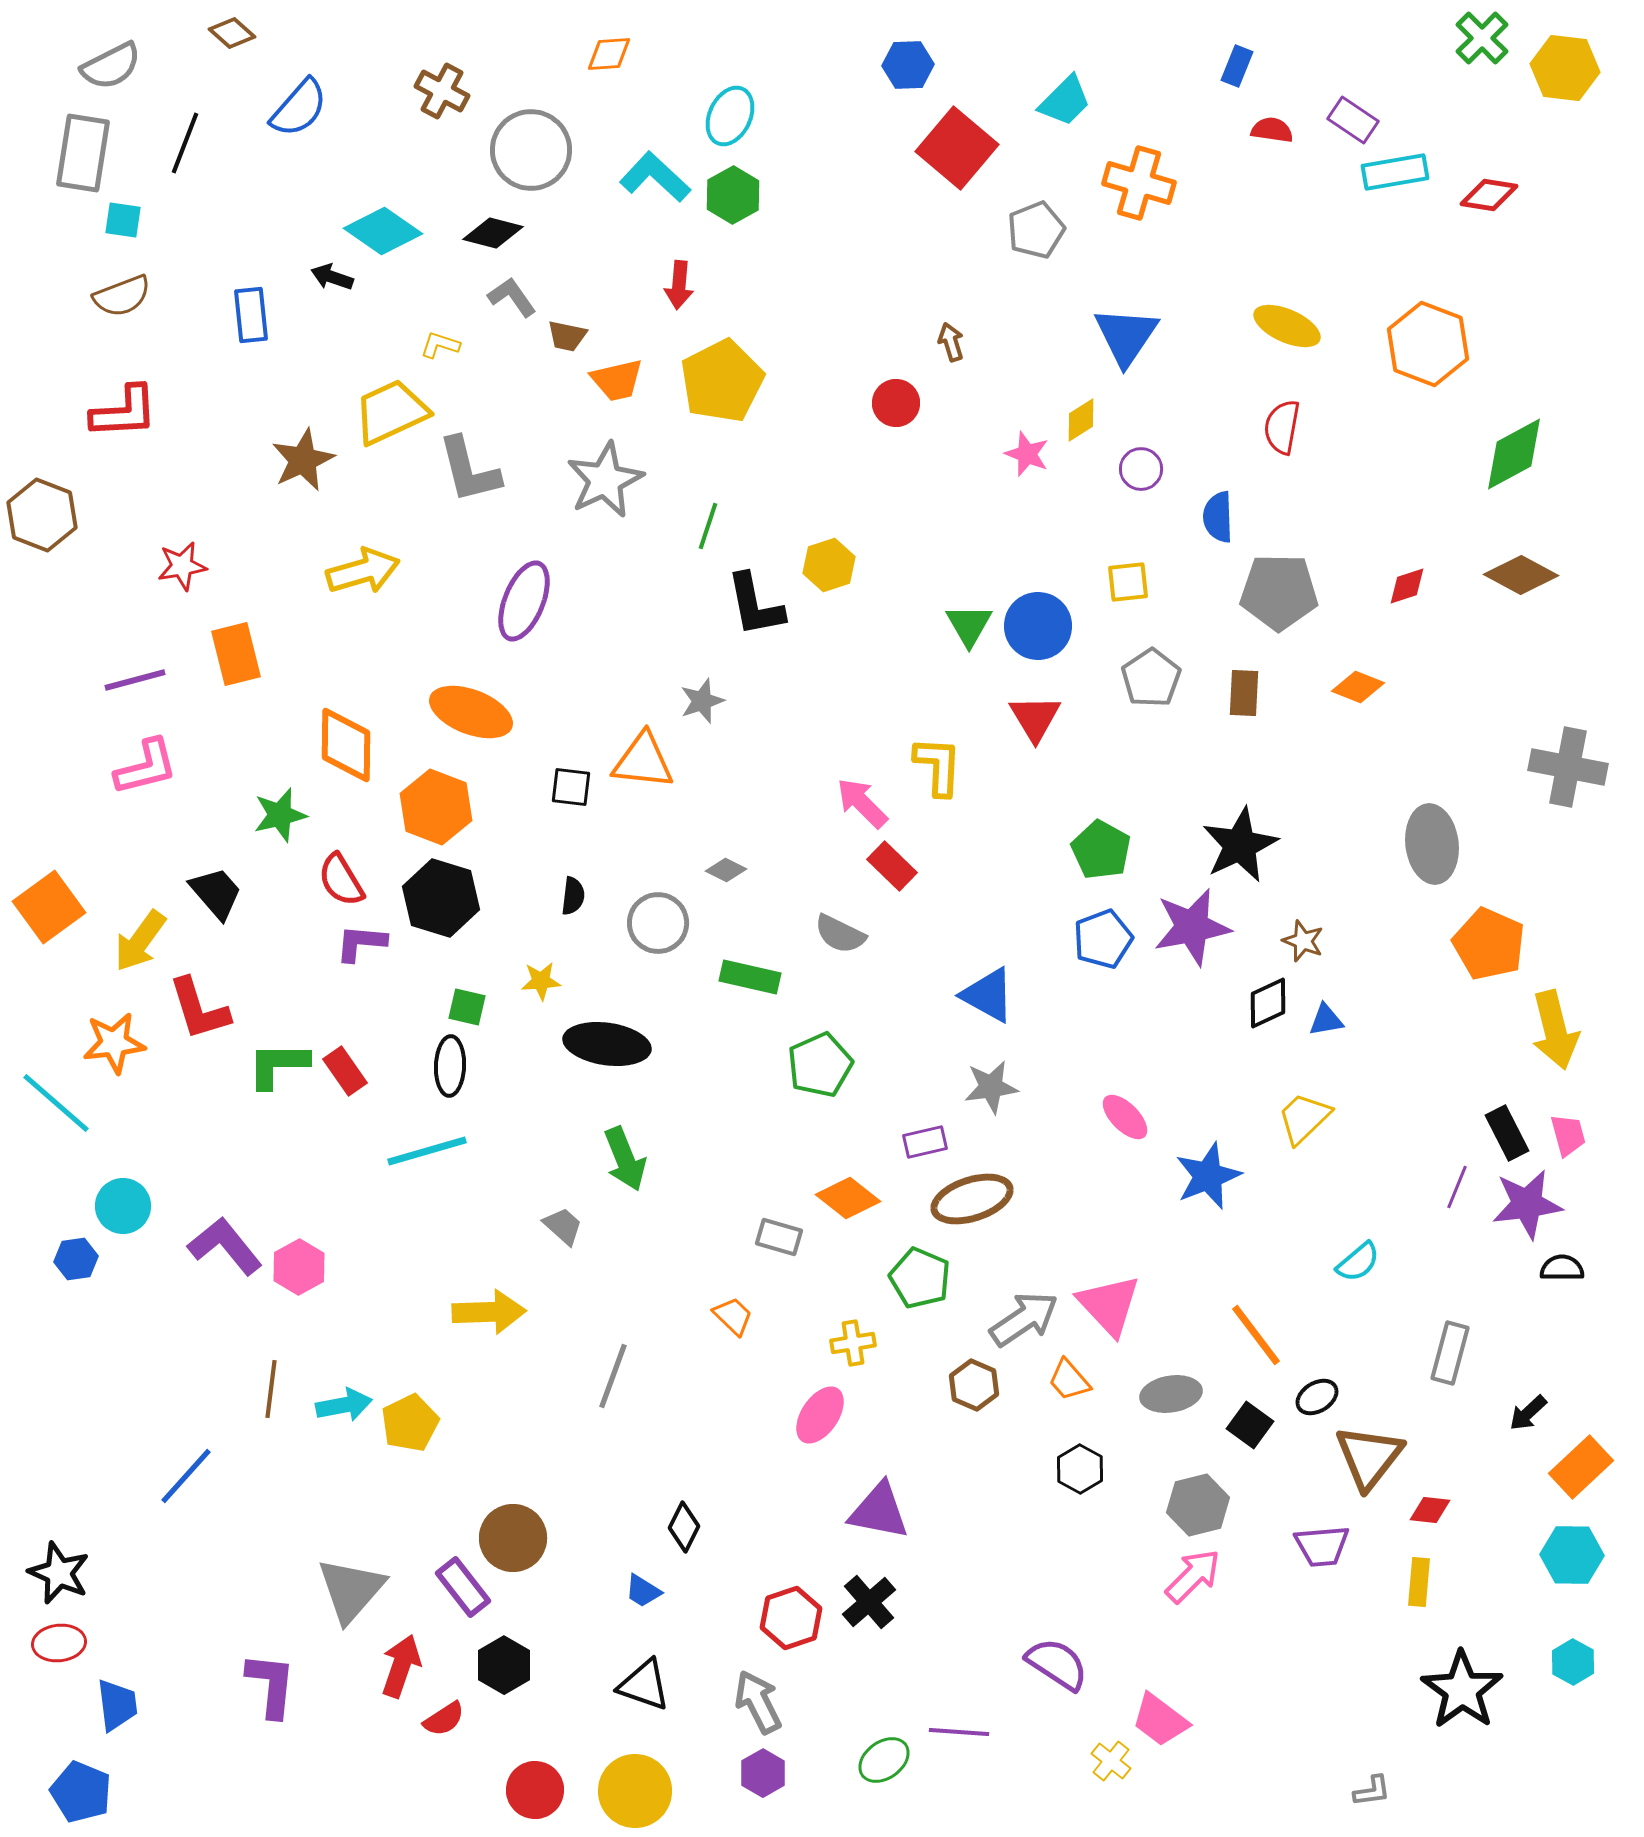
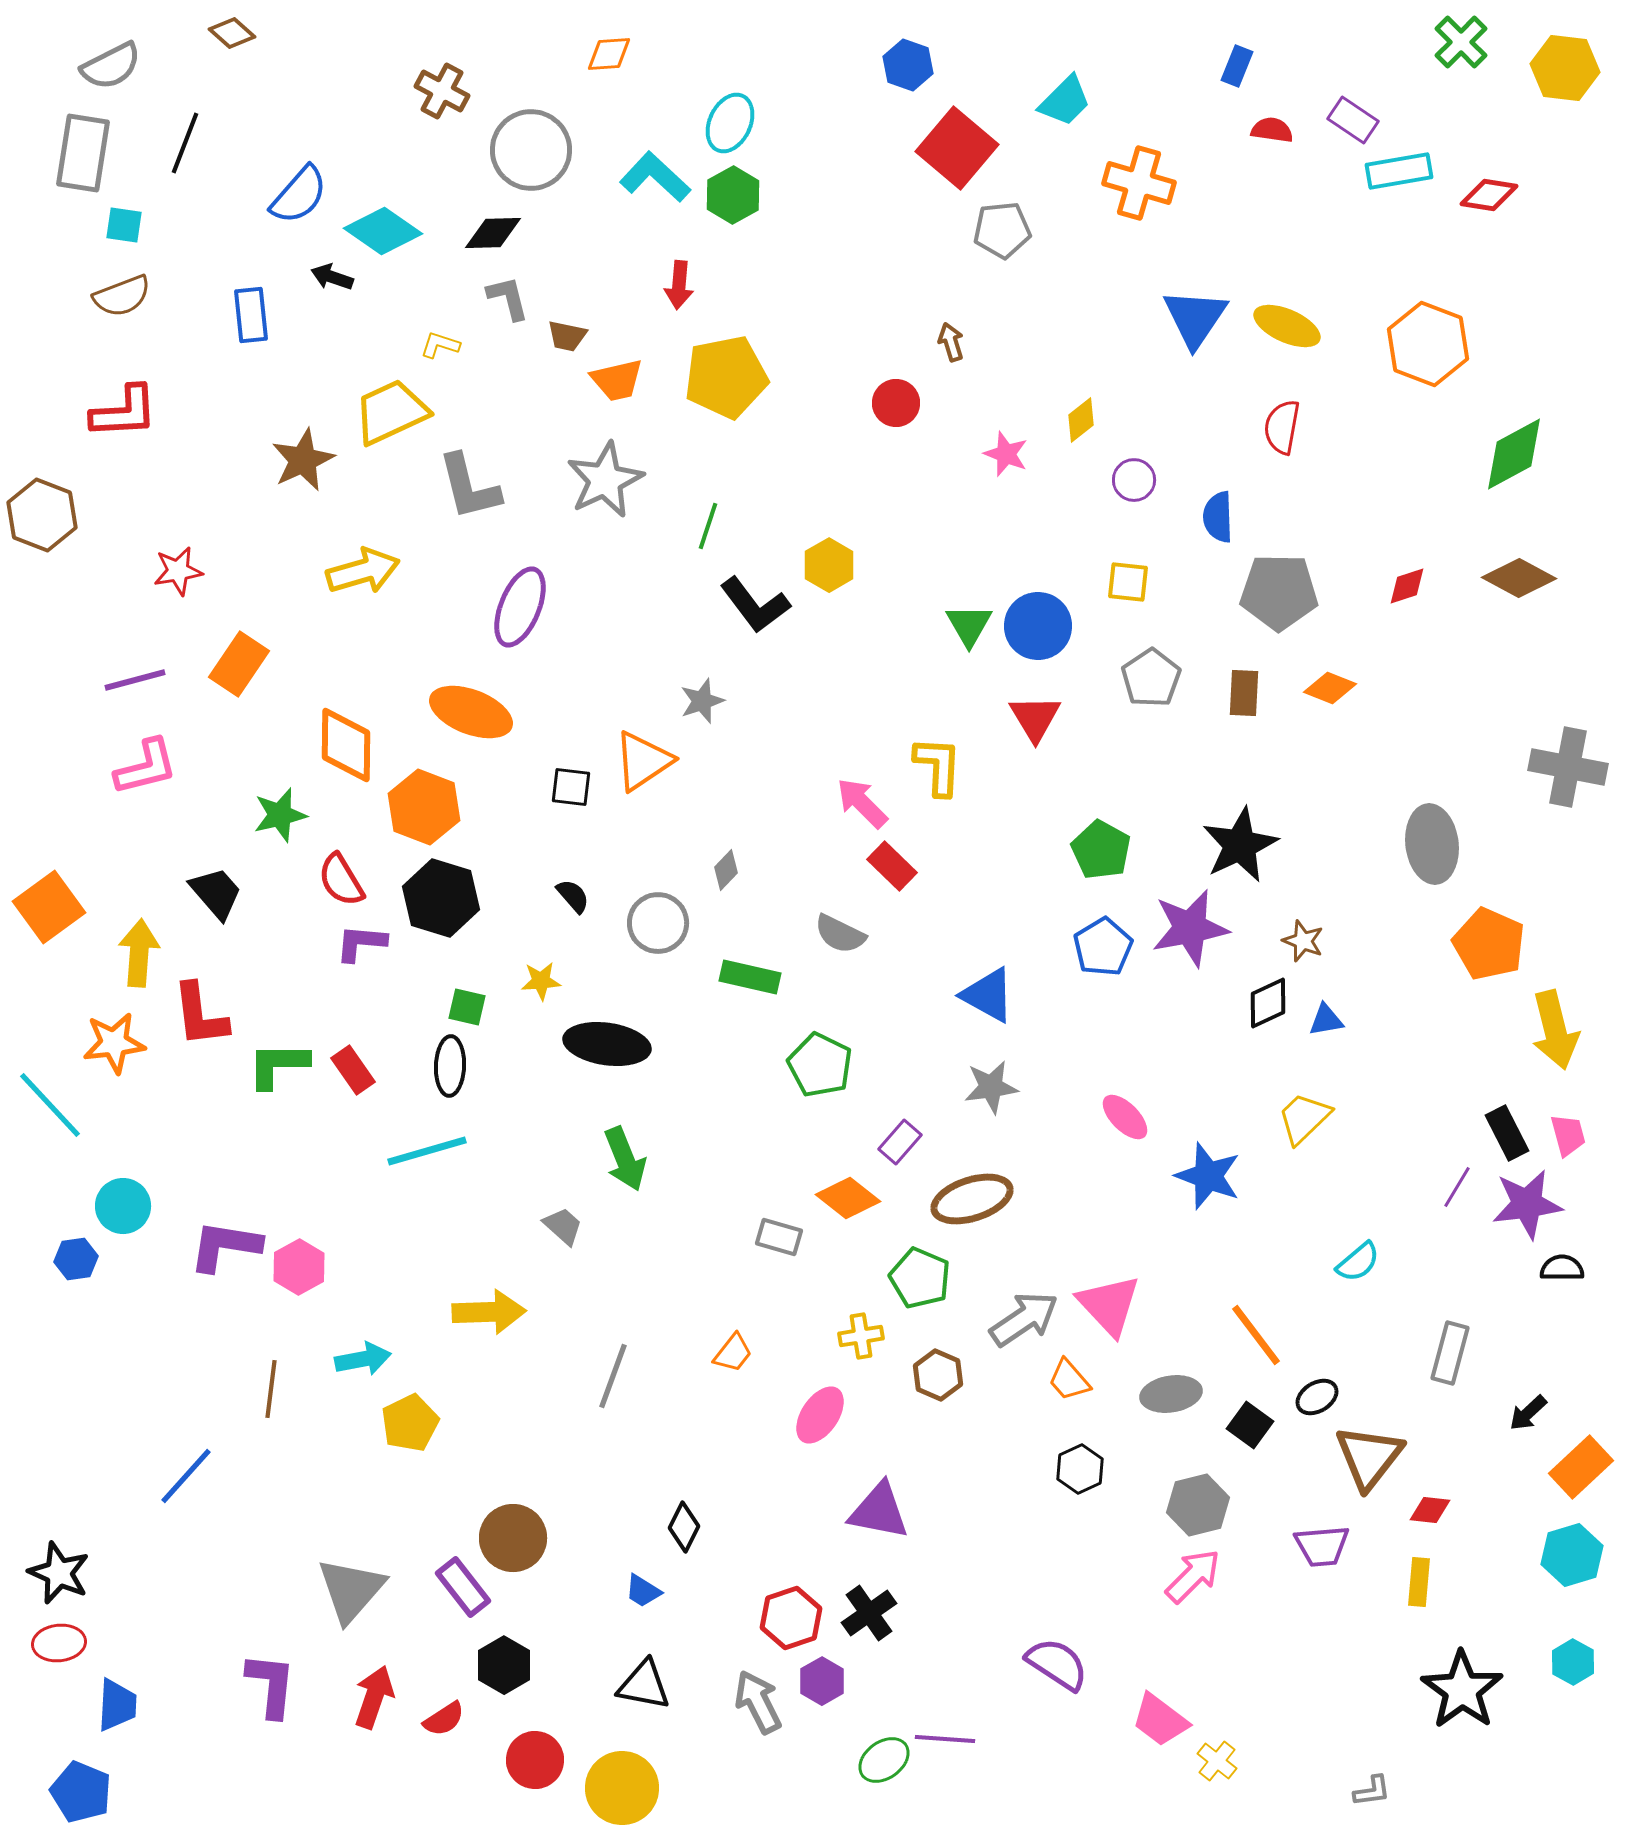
green cross at (1482, 38): moved 21 px left, 4 px down
blue hexagon at (908, 65): rotated 21 degrees clockwise
blue semicircle at (299, 108): moved 87 px down
cyan ellipse at (730, 116): moved 7 px down
cyan rectangle at (1395, 172): moved 4 px right, 1 px up
cyan square at (123, 220): moved 1 px right, 5 px down
gray pentagon at (1036, 230): moved 34 px left; rotated 16 degrees clockwise
black diamond at (493, 233): rotated 16 degrees counterclockwise
gray L-shape at (512, 297): moved 4 px left, 1 px down; rotated 21 degrees clockwise
blue triangle at (1126, 336): moved 69 px right, 18 px up
yellow pentagon at (722, 381): moved 4 px right, 4 px up; rotated 16 degrees clockwise
yellow diamond at (1081, 420): rotated 6 degrees counterclockwise
pink star at (1027, 454): moved 21 px left
purple circle at (1141, 469): moved 7 px left, 11 px down
gray L-shape at (469, 470): moved 17 px down
yellow hexagon at (829, 565): rotated 12 degrees counterclockwise
red star at (182, 566): moved 4 px left, 5 px down
brown diamond at (1521, 575): moved 2 px left, 3 px down
yellow square at (1128, 582): rotated 12 degrees clockwise
purple ellipse at (524, 601): moved 4 px left, 6 px down
black L-shape at (755, 605): rotated 26 degrees counterclockwise
orange rectangle at (236, 654): moved 3 px right, 10 px down; rotated 48 degrees clockwise
orange diamond at (1358, 687): moved 28 px left, 1 px down
orange triangle at (643, 761): rotated 40 degrees counterclockwise
orange hexagon at (436, 807): moved 12 px left
gray diamond at (726, 870): rotated 72 degrees counterclockwise
black semicircle at (573, 896): rotated 48 degrees counterclockwise
purple star at (1192, 927): moved 2 px left, 1 px down
blue pentagon at (1103, 939): moved 8 px down; rotated 10 degrees counterclockwise
yellow arrow at (140, 941): moved 1 px left, 12 px down; rotated 148 degrees clockwise
red L-shape at (199, 1009): moved 1 px right, 6 px down; rotated 10 degrees clockwise
green pentagon at (820, 1065): rotated 22 degrees counterclockwise
red rectangle at (345, 1071): moved 8 px right, 1 px up
cyan line at (56, 1103): moved 6 px left, 2 px down; rotated 6 degrees clockwise
purple rectangle at (925, 1142): moved 25 px left; rotated 36 degrees counterclockwise
blue star at (1208, 1176): rotated 30 degrees counterclockwise
purple line at (1457, 1187): rotated 9 degrees clockwise
purple L-shape at (225, 1246): rotated 42 degrees counterclockwise
orange trapezoid at (733, 1316): moved 37 px down; rotated 84 degrees clockwise
yellow cross at (853, 1343): moved 8 px right, 7 px up
brown hexagon at (974, 1385): moved 36 px left, 10 px up
cyan arrow at (344, 1405): moved 19 px right, 46 px up
black hexagon at (1080, 1469): rotated 6 degrees clockwise
cyan hexagon at (1572, 1555): rotated 18 degrees counterclockwise
black cross at (869, 1602): moved 11 px down; rotated 6 degrees clockwise
red arrow at (401, 1666): moved 27 px left, 31 px down
black triangle at (644, 1685): rotated 8 degrees counterclockwise
blue trapezoid at (117, 1705): rotated 10 degrees clockwise
purple line at (959, 1732): moved 14 px left, 7 px down
yellow cross at (1111, 1761): moved 106 px right
purple hexagon at (763, 1773): moved 59 px right, 92 px up
red circle at (535, 1790): moved 30 px up
yellow circle at (635, 1791): moved 13 px left, 3 px up
